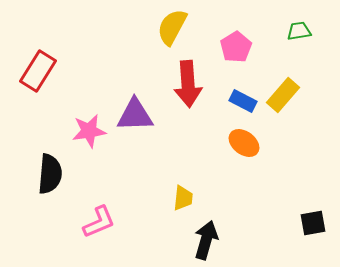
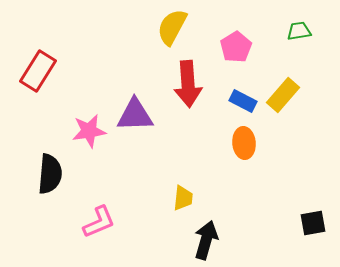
orange ellipse: rotated 48 degrees clockwise
